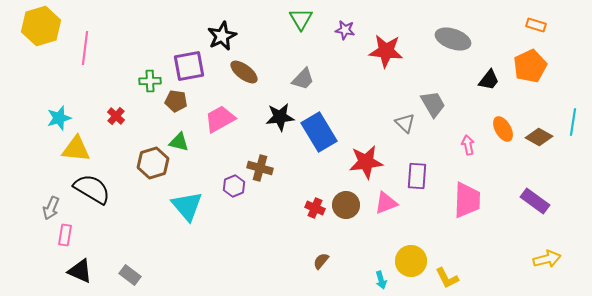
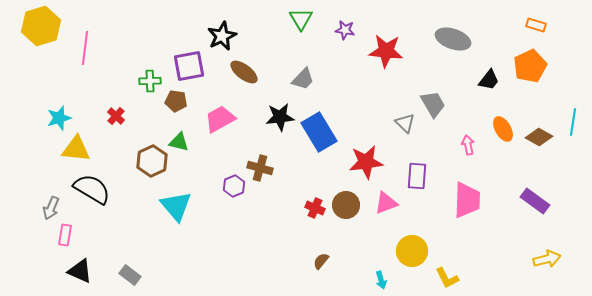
brown hexagon at (153, 163): moved 1 px left, 2 px up; rotated 8 degrees counterclockwise
cyan triangle at (187, 206): moved 11 px left
yellow circle at (411, 261): moved 1 px right, 10 px up
